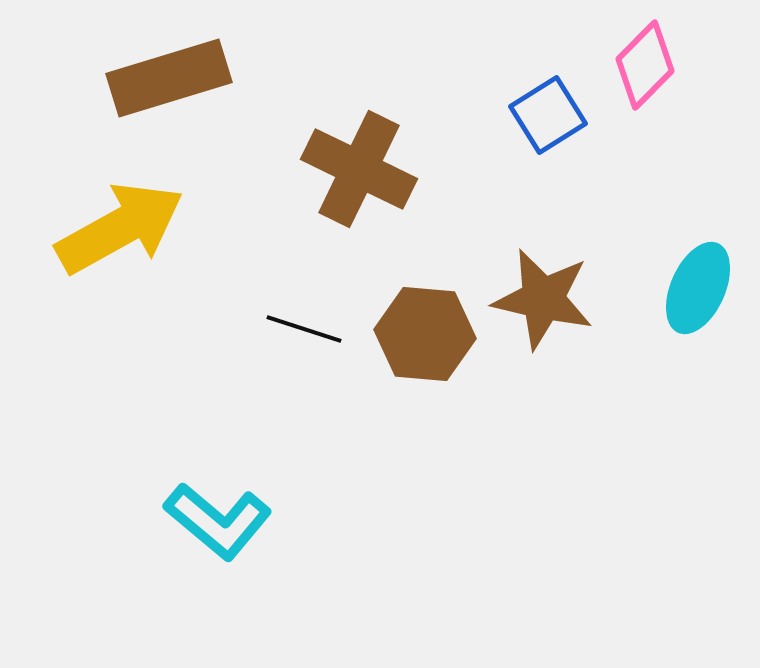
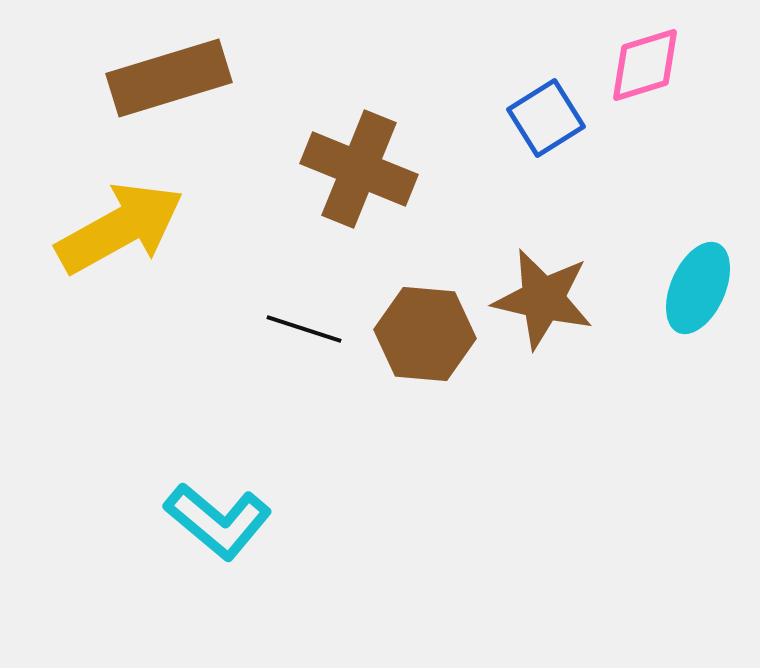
pink diamond: rotated 28 degrees clockwise
blue square: moved 2 px left, 3 px down
brown cross: rotated 4 degrees counterclockwise
